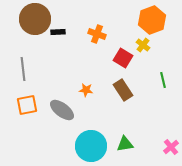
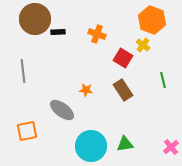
orange hexagon: rotated 20 degrees counterclockwise
gray line: moved 2 px down
orange square: moved 26 px down
